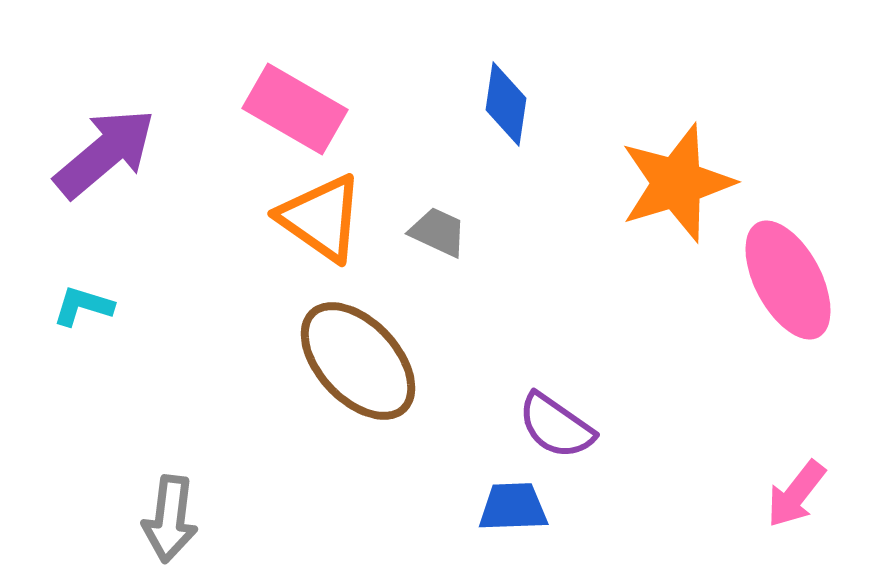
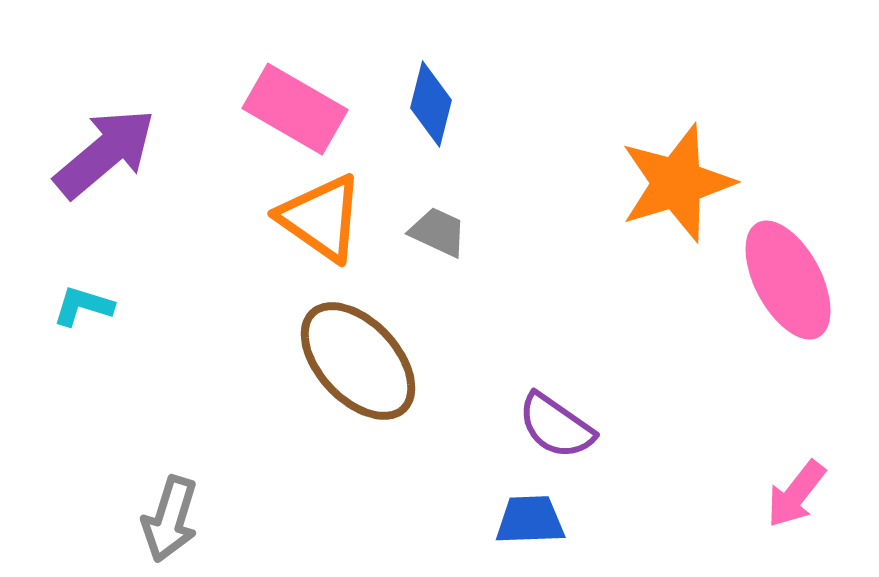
blue diamond: moved 75 px left; rotated 6 degrees clockwise
blue trapezoid: moved 17 px right, 13 px down
gray arrow: rotated 10 degrees clockwise
